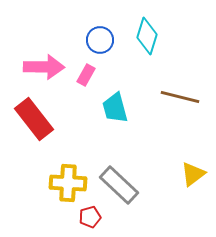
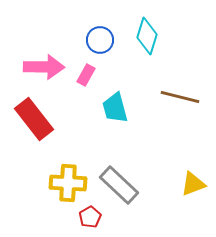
yellow triangle: moved 10 px down; rotated 16 degrees clockwise
red pentagon: rotated 15 degrees counterclockwise
